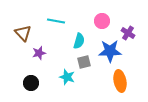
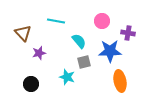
purple cross: rotated 24 degrees counterclockwise
cyan semicircle: rotated 56 degrees counterclockwise
black circle: moved 1 px down
